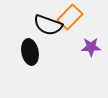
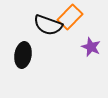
purple star: rotated 24 degrees clockwise
black ellipse: moved 7 px left, 3 px down; rotated 20 degrees clockwise
